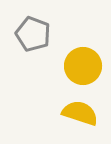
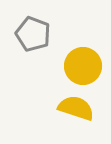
yellow semicircle: moved 4 px left, 5 px up
